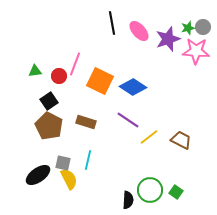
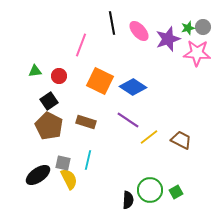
pink star: moved 1 px right, 2 px down
pink line: moved 6 px right, 19 px up
green square: rotated 24 degrees clockwise
